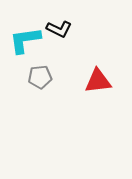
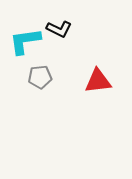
cyan L-shape: moved 1 px down
